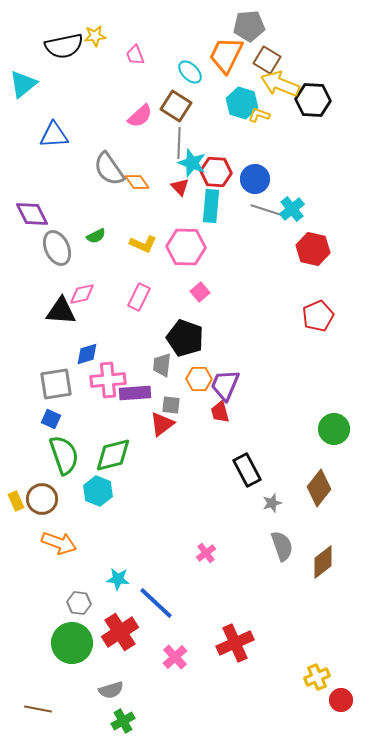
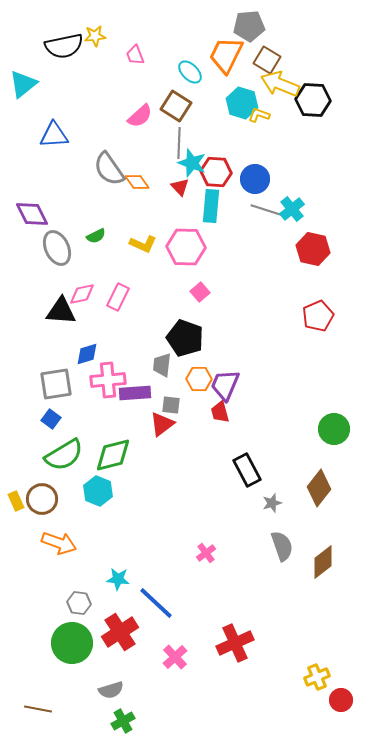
pink rectangle at (139, 297): moved 21 px left
blue square at (51, 419): rotated 12 degrees clockwise
green semicircle at (64, 455): rotated 78 degrees clockwise
